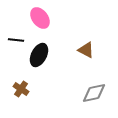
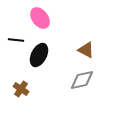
gray diamond: moved 12 px left, 13 px up
